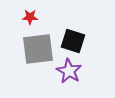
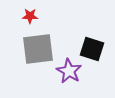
red star: moved 1 px up
black square: moved 19 px right, 8 px down
